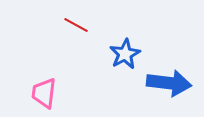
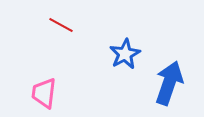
red line: moved 15 px left
blue arrow: rotated 78 degrees counterclockwise
